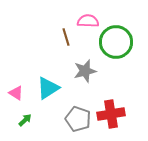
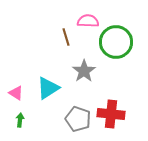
gray star: moved 1 px left; rotated 20 degrees counterclockwise
red cross: rotated 16 degrees clockwise
green arrow: moved 5 px left; rotated 40 degrees counterclockwise
